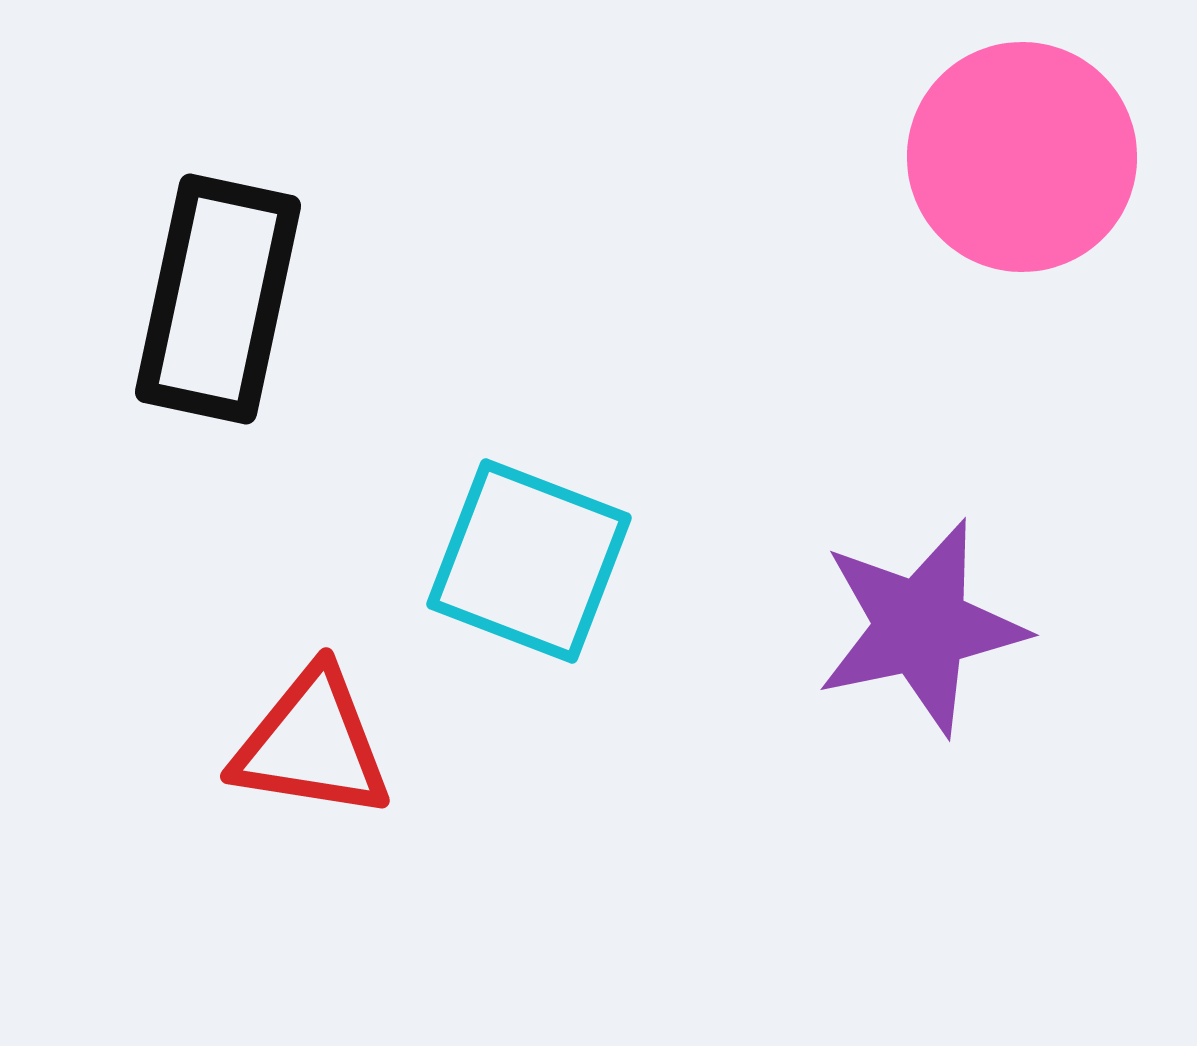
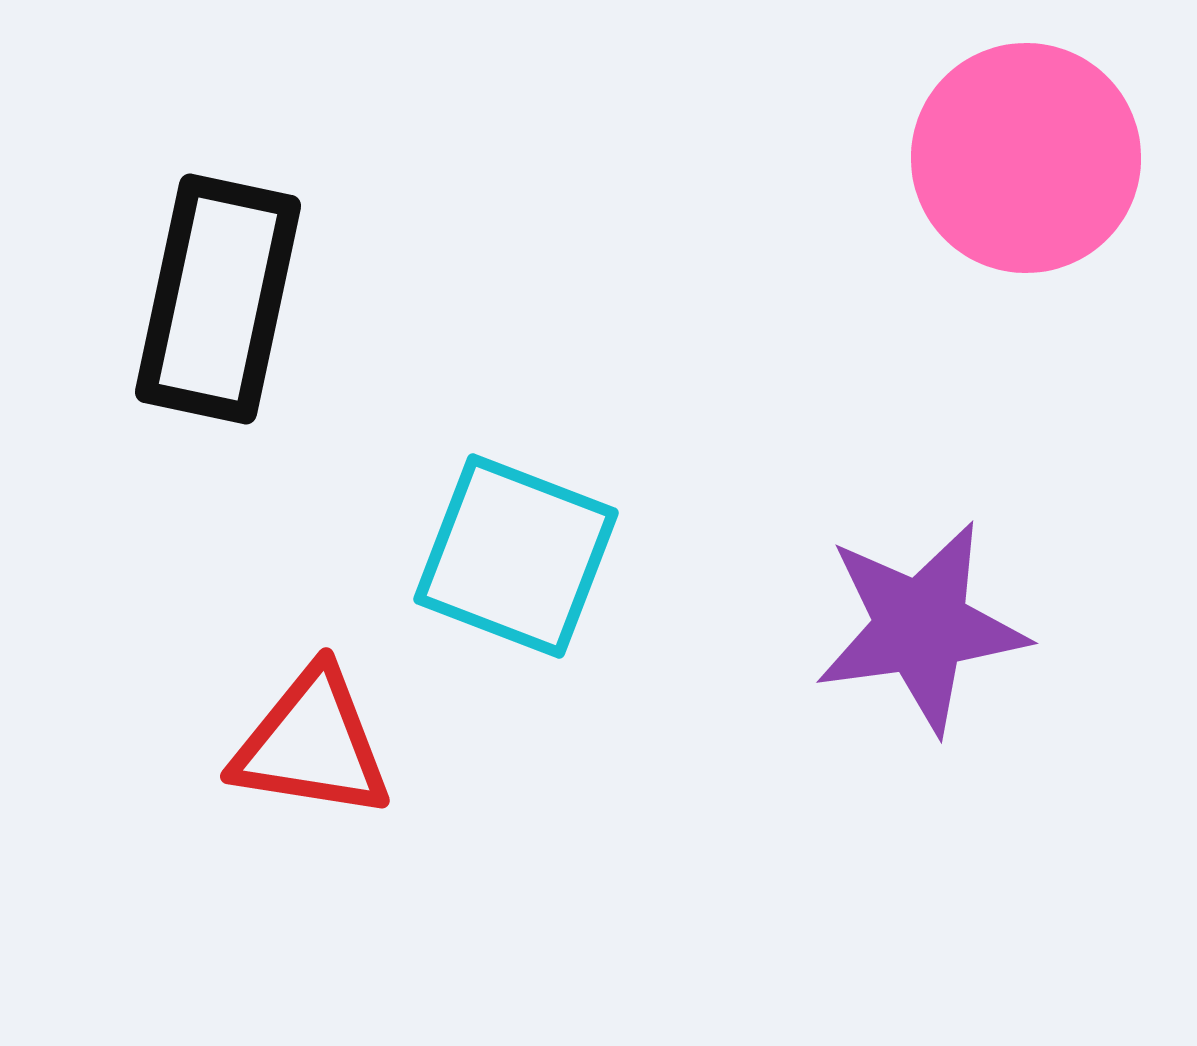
pink circle: moved 4 px right, 1 px down
cyan square: moved 13 px left, 5 px up
purple star: rotated 4 degrees clockwise
